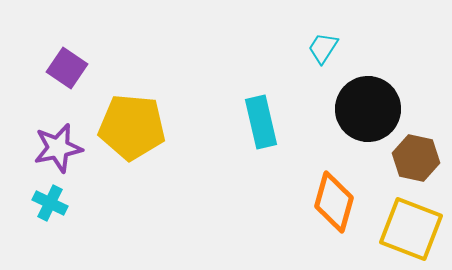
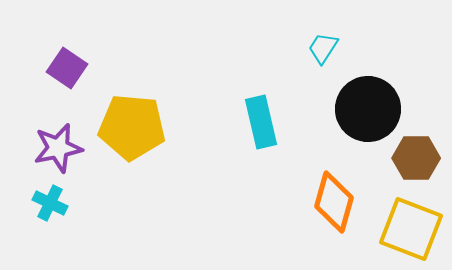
brown hexagon: rotated 12 degrees counterclockwise
